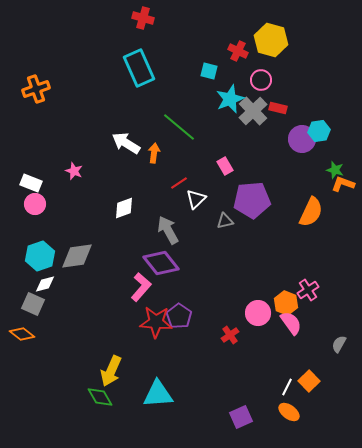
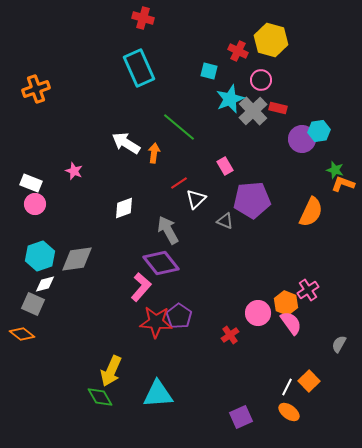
gray triangle at (225, 221): rotated 36 degrees clockwise
gray diamond at (77, 256): moved 3 px down
